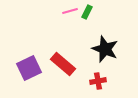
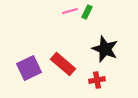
red cross: moved 1 px left, 1 px up
